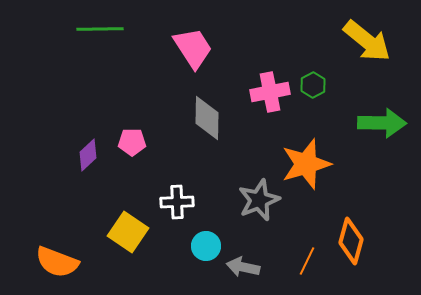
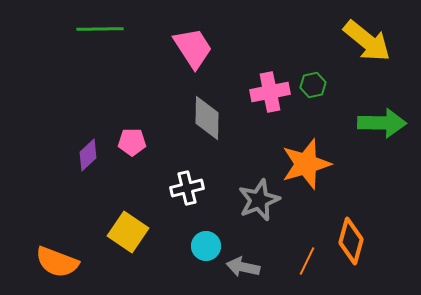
green hexagon: rotated 15 degrees clockwise
white cross: moved 10 px right, 14 px up; rotated 12 degrees counterclockwise
